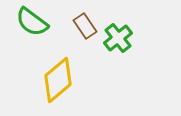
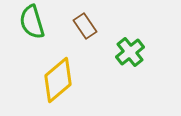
green semicircle: rotated 36 degrees clockwise
green cross: moved 12 px right, 14 px down
